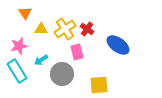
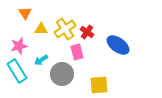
red cross: moved 3 px down
